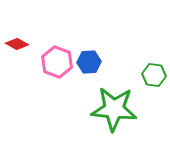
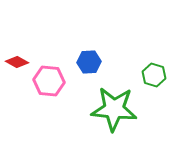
red diamond: moved 18 px down
pink hexagon: moved 8 px left, 19 px down; rotated 16 degrees counterclockwise
green hexagon: rotated 10 degrees clockwise
